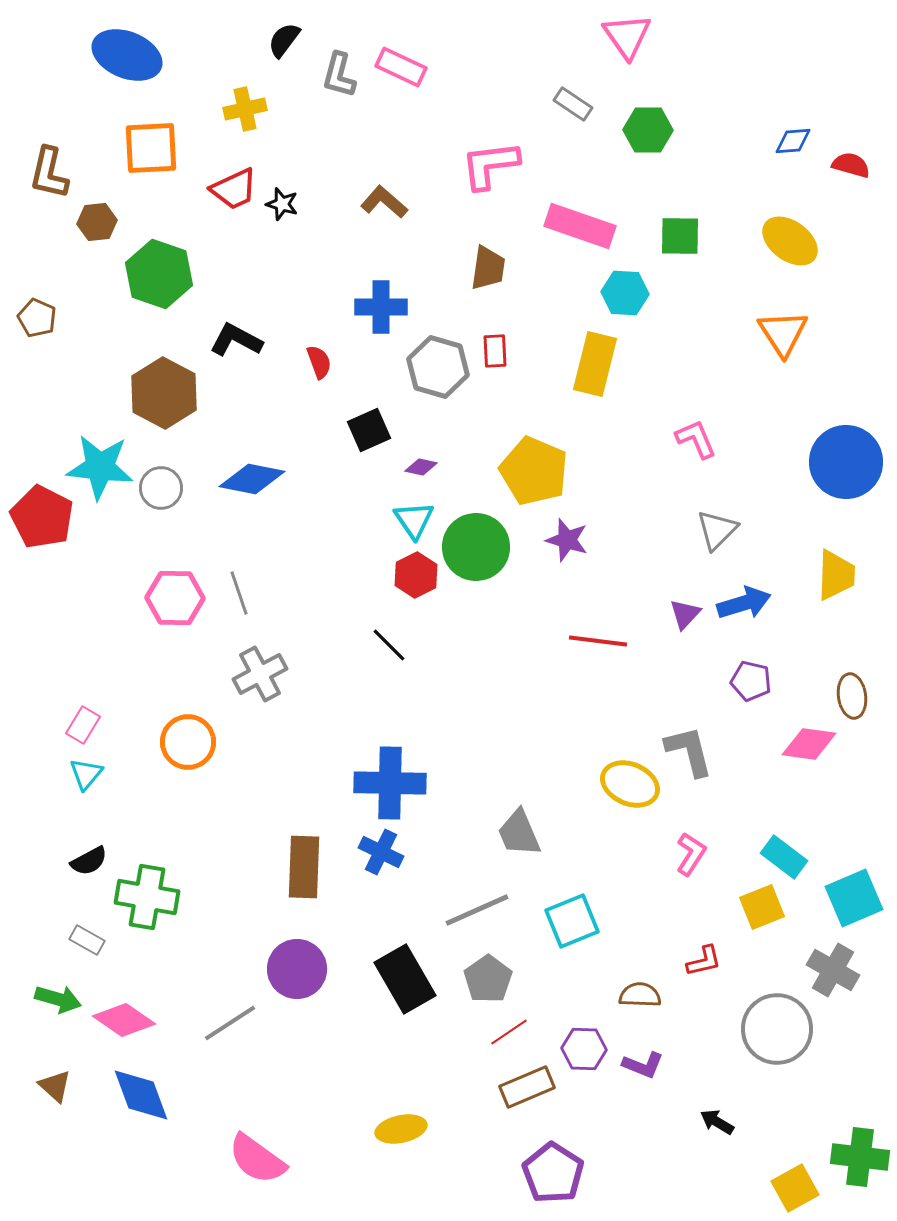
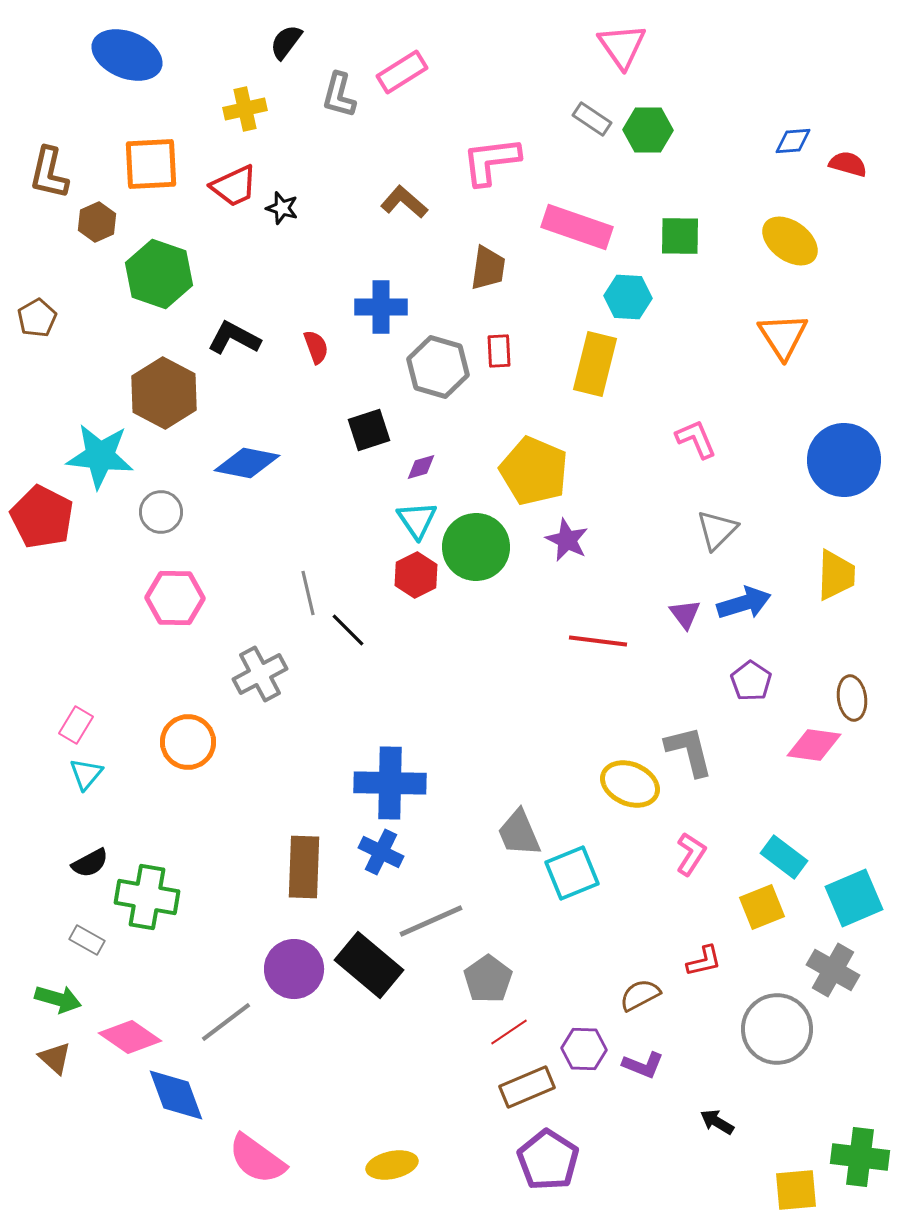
pink triangle at (627, 36): moved 5 px left, 10 px down
black semicircle at (284, 40): moved 2 px right, 2 px down
pink rectangle at (401, 67): moved 1 px right, 5 px down; rotated 57 degrees counterclockwise
gray L-shape at (339, 75): moved 20 px down
gray rectangle at (573, 104): moved 19 px right, 15 px down
orange square at (151, 148): moved 16 px down
pink L-shape at (490, 165): moved 1 px right, 4 px up
red semicircle at (851, 165): moved 3 px left, 1 px up
red trapezoid at (234, 189): moved 3 px up
brown L-shape at (384, 202): moved 20 px right
black star at (282, 204): moved 4 px down
brown hexagon at (97, 222): rotated 18 degrees counterclockwise
pink rectangle at (580, 226): moved 3 px left, 1 px down
cyan hexagon at (625, 293): moved 3 px right, 4 px down
brown pentagon at (37, 318): rotated 18 degrees clockwise
orange triangle at (783, 333): moved 3 px down
black L-shape at (236, 340): moved 2 px left, 2 px up
red rectangle at (495, 351): moved 4 px right
red semicircle at (319, 362): moved 3 px left, 15 px up
black square at (369, 430): rotated 6 degrees clockwise
blue circle at (846, 462): moved 2 px left, 2 px up
cyan star at (100, 467): moved 11 px up
purple diamond at (421, 467): rotated 28 degrees counterclockwise
blue diamond at (252, 479): moved 5 px left, 16 px up
gray circle at (161, 488): moved 24 px down
cyan triangle at (414, 520): moved 3 px right
purple star at (567, 540): rotated 9 degrees clockwise
gray line at (239, 593): moved 69 px right; rotated 6 degrees clockwise
purple triangle at (685, 614): rotated 20 degrees counterclockwise
black line at (389, 645): moved 41 px left, 15 px up
purple pentagon at (751, 681): rotated 21 degrees clockwise
brown ellipse at (852, 696): moved 2 px down
pink rectangle at (83, 725): moved 7 px left
pink diamond at (809, 744): moved 5 px right, 1 px down
black semicircle at (89, 861): moved 1 px right, 2 px down
gray line at (477, 910): moved 46 px left, 11 px down
cyan square at (572, 921): moved 48 px up
purple circle at (297, 969): moved 3 px left
black rectangle at (405, 979): moved 36 px left, 14 px up; rotated 20 degrees counterclockwise
brown semicircle at (640, 995): rotated 30 degrees counterclockwise
pink diamond at (124, 1020): moved 6 px right, 17 px down
gray line at (230, 1023): moved 4 px left, 1 px up; rotated 4 degrees counterclockwise
brown triangle at (55, 1086): moved 28 px up
blue diamond at (141, 1095): moved 35 px right
yellow ellipse at (401, 1129): moved 9 px left, 36 px down
purple pentagon at (553, 1173): moved 5 px left, 13 px up
yellow square at (795, 1188): moved 1 px right, 2 px down; rotated 24 degrees clockwise
